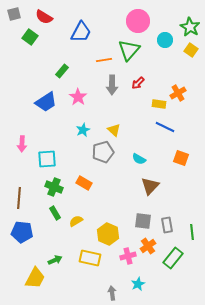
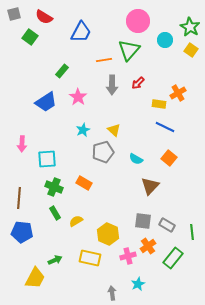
orange square at (181, 158): moved 12 px left; rotated 21 degrees clockwise
cyan semicircle at (139, 159): moved 3 px left
gray rectangle at (167, 225): rotated 49 degrees counterclockwise
